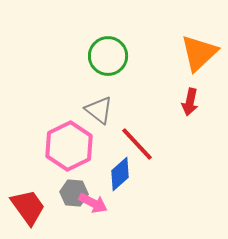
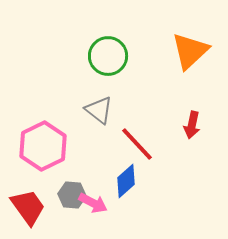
orange triangle: moved 9 px left, 2 px up
red arrow: moved 2 px right, 23 px down
pink hexagon: moved 26 px left
blue diamond: moved 6 px right, 7 px down
gray hexagon: moved 2 px left, 2 px down
